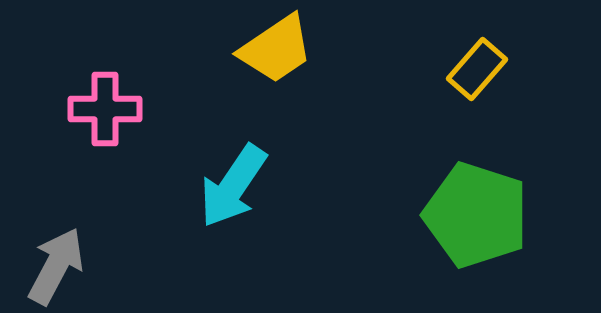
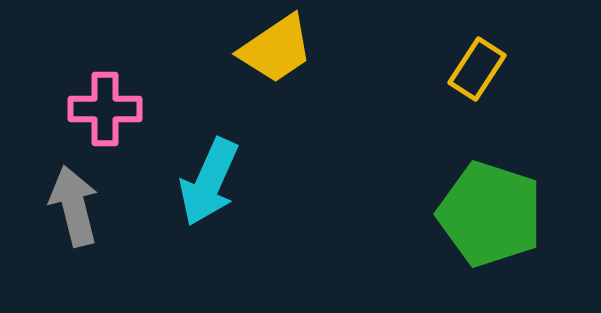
yellow rectangle: rotated 8 degrees counterclockwise
cyan arrow: moved 24 px left, 4 px up; rotated 10 degrees counterclockwise
green pentagon: moved 14 px right, 1 px up
gray arrow: moved 18 px right, 60 px up; rotated 42 degrees counterclockwise
